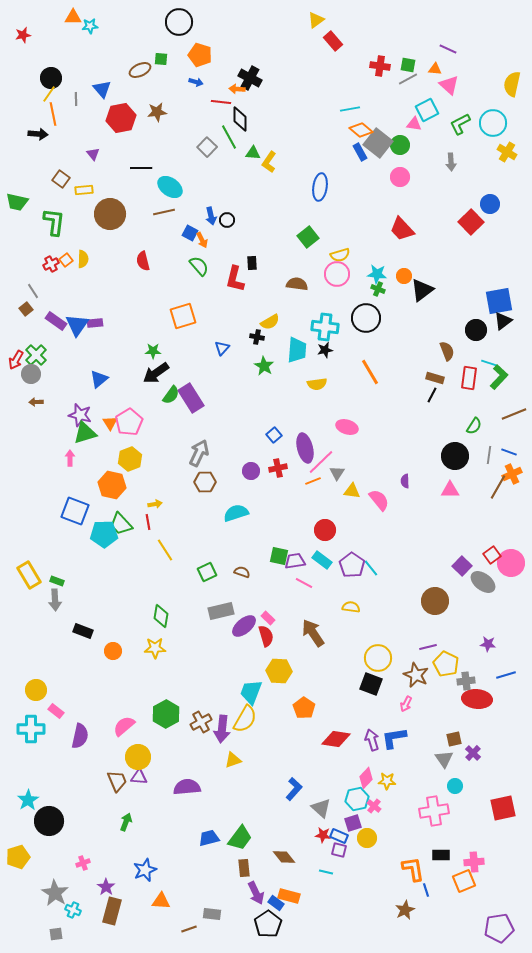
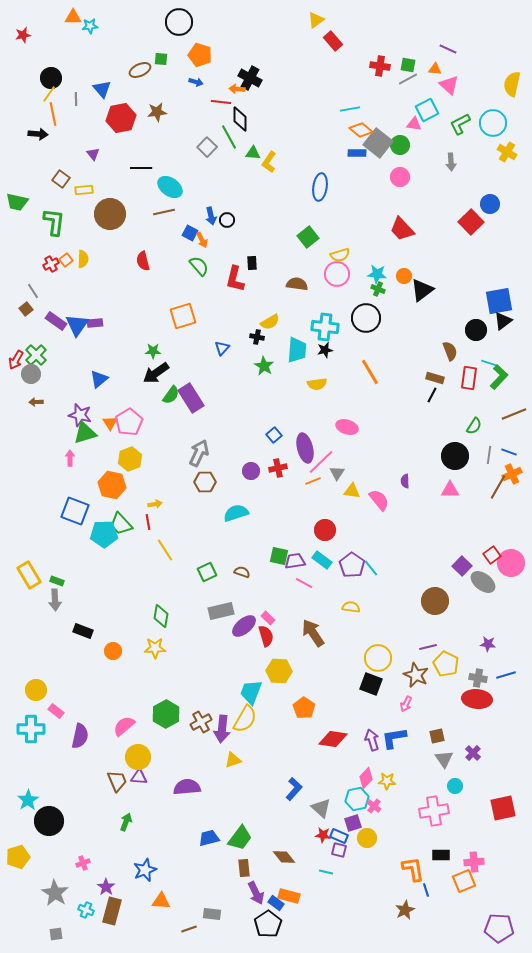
blue rectangle at (360, 152): moved 3 px left, 1 px down; rotated 60 degrees counterclockwise
brown semicircle at (447, 351): moved 3 px right
gray cross at (466, 681): moved 12 px right, 3 px up; rotated 18 degrees clockwise
red diamond at (336, 739): moved 3 px left
brown square at (454, 739): moved 17 px left, 3 px up
cyan cross at (73, 910): moved 13 px right
purple pentagon at (499, 928): rotated 12 degrees clockwise
